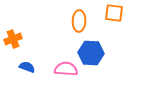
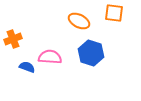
orange ellipse: rotated 65 degrees counterclockwise
blue hexagon: rotated 15 degrees clockwise
pink semicircle: moved 16 px left, 12 px up
